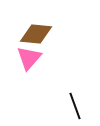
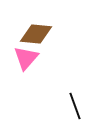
pink triangle: moved 3 px left
